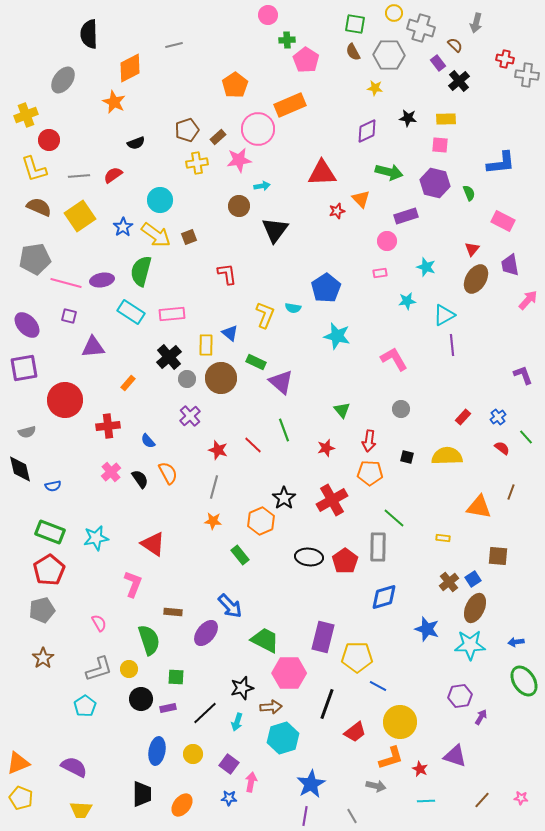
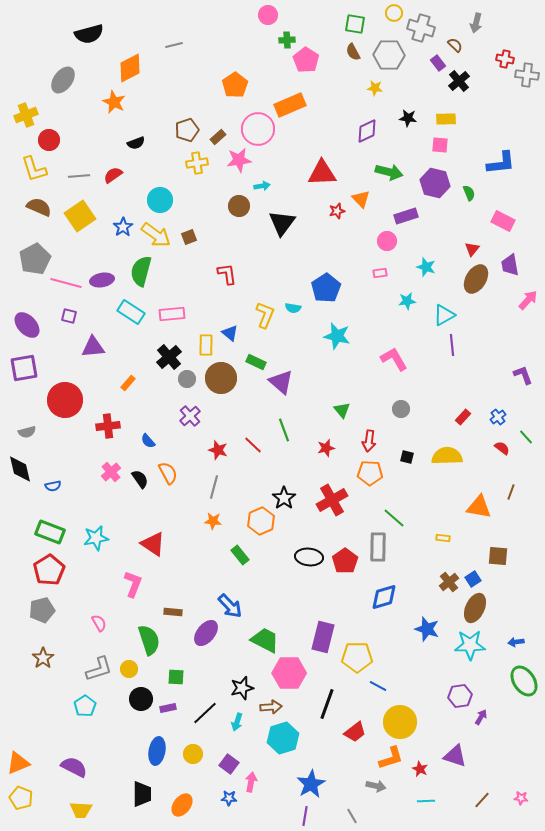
black semicircle at (89, 34): rotated 104 degrees counterclockwise
black triangle at (275, 230): moved 7 px right, 7 px up
gray pentagon at (35, 259): rotated 20 degrees counterclockwise
